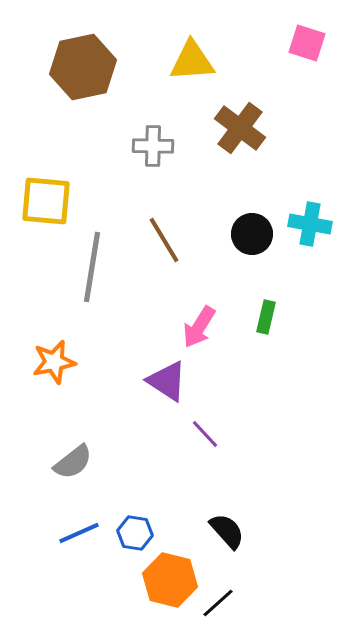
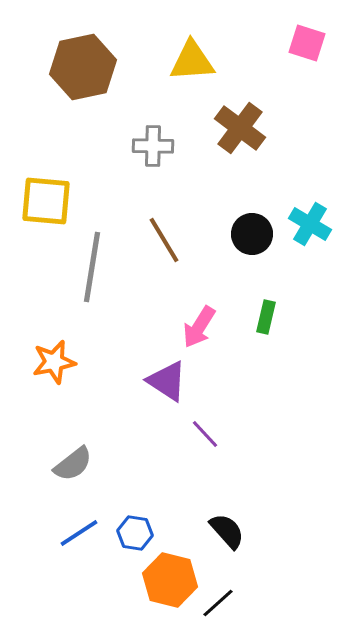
cyan cross: rotated 21 degrees clockwise
gray semicircle: moved 2 px down
blue line: rotated 9 degrees counterclockwise
